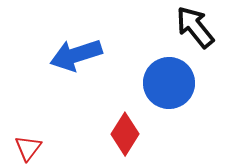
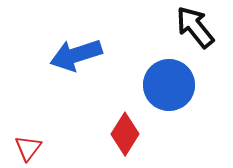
blue circle: moved 2 px down
